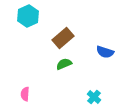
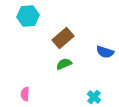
cyan hexagon: rotated 20 degrees clockwise
